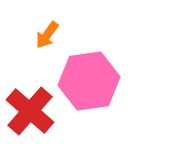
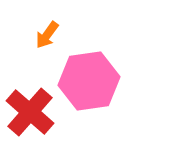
red cross: moved 1 px down
